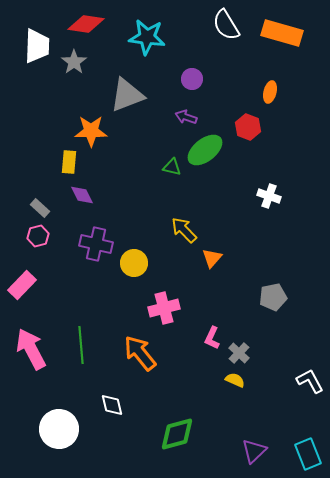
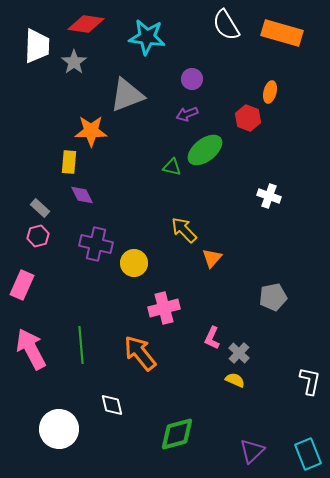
purple arrow: moved 1 px right, 3 px up; rotated 40 degrees counterclockwise
red hexagon: moved 9 px up
pink rectangle: rotated 20 degrees counterclockwise
white L-shape: rotated 40 degrees clockwise
purple triangle: moved 2 px left
